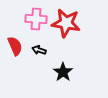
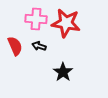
black arrow: moved 4 px up
